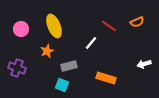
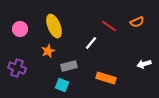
pink circle: moved 1 px left
orange star: moved 1 px right
